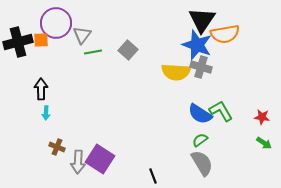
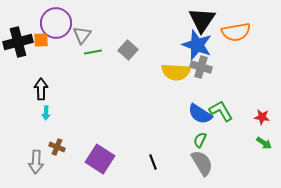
orange semicircle: moved 11 px right, 2 px up
green semicircle: rotated 28 degrees counterclockwise
gray arrow: moved 42 px left
black line: moved 14 px up
